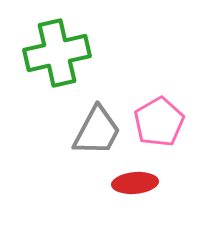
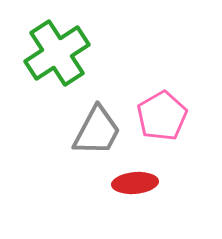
green cross: rotated 20 degrees counterclockwise
pink pentagon: moved 3 px right, 6 px up
